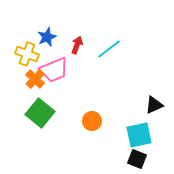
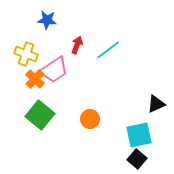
blue star: moved 17 px up; rotated 30 degrees clockwise
cyan line: moved 1 px left, 1 px down
yellow cross: moved 1 px left
pink trapezoid: rotated 12 degrees counterclockwise
black triangle: moved 2 px right, 1 px up
green square: moved 2 px down
orange circle: moved 2 px left, 2 px up
black square: rotated 18 degrees clockwise
